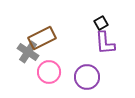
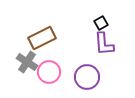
purple L-shape: moved 1 px left, 1 px down
gray cross: moved 1 px left, 10 px down
